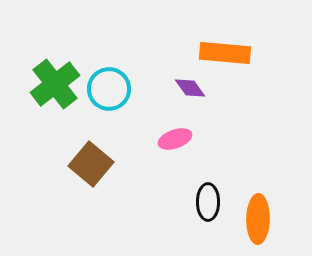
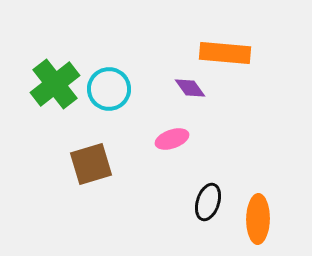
pink ellipse: moved 3 px left
brown square: rotated 33 degrees clockwise
black ellipse: rotated 18 degrees clockwise
